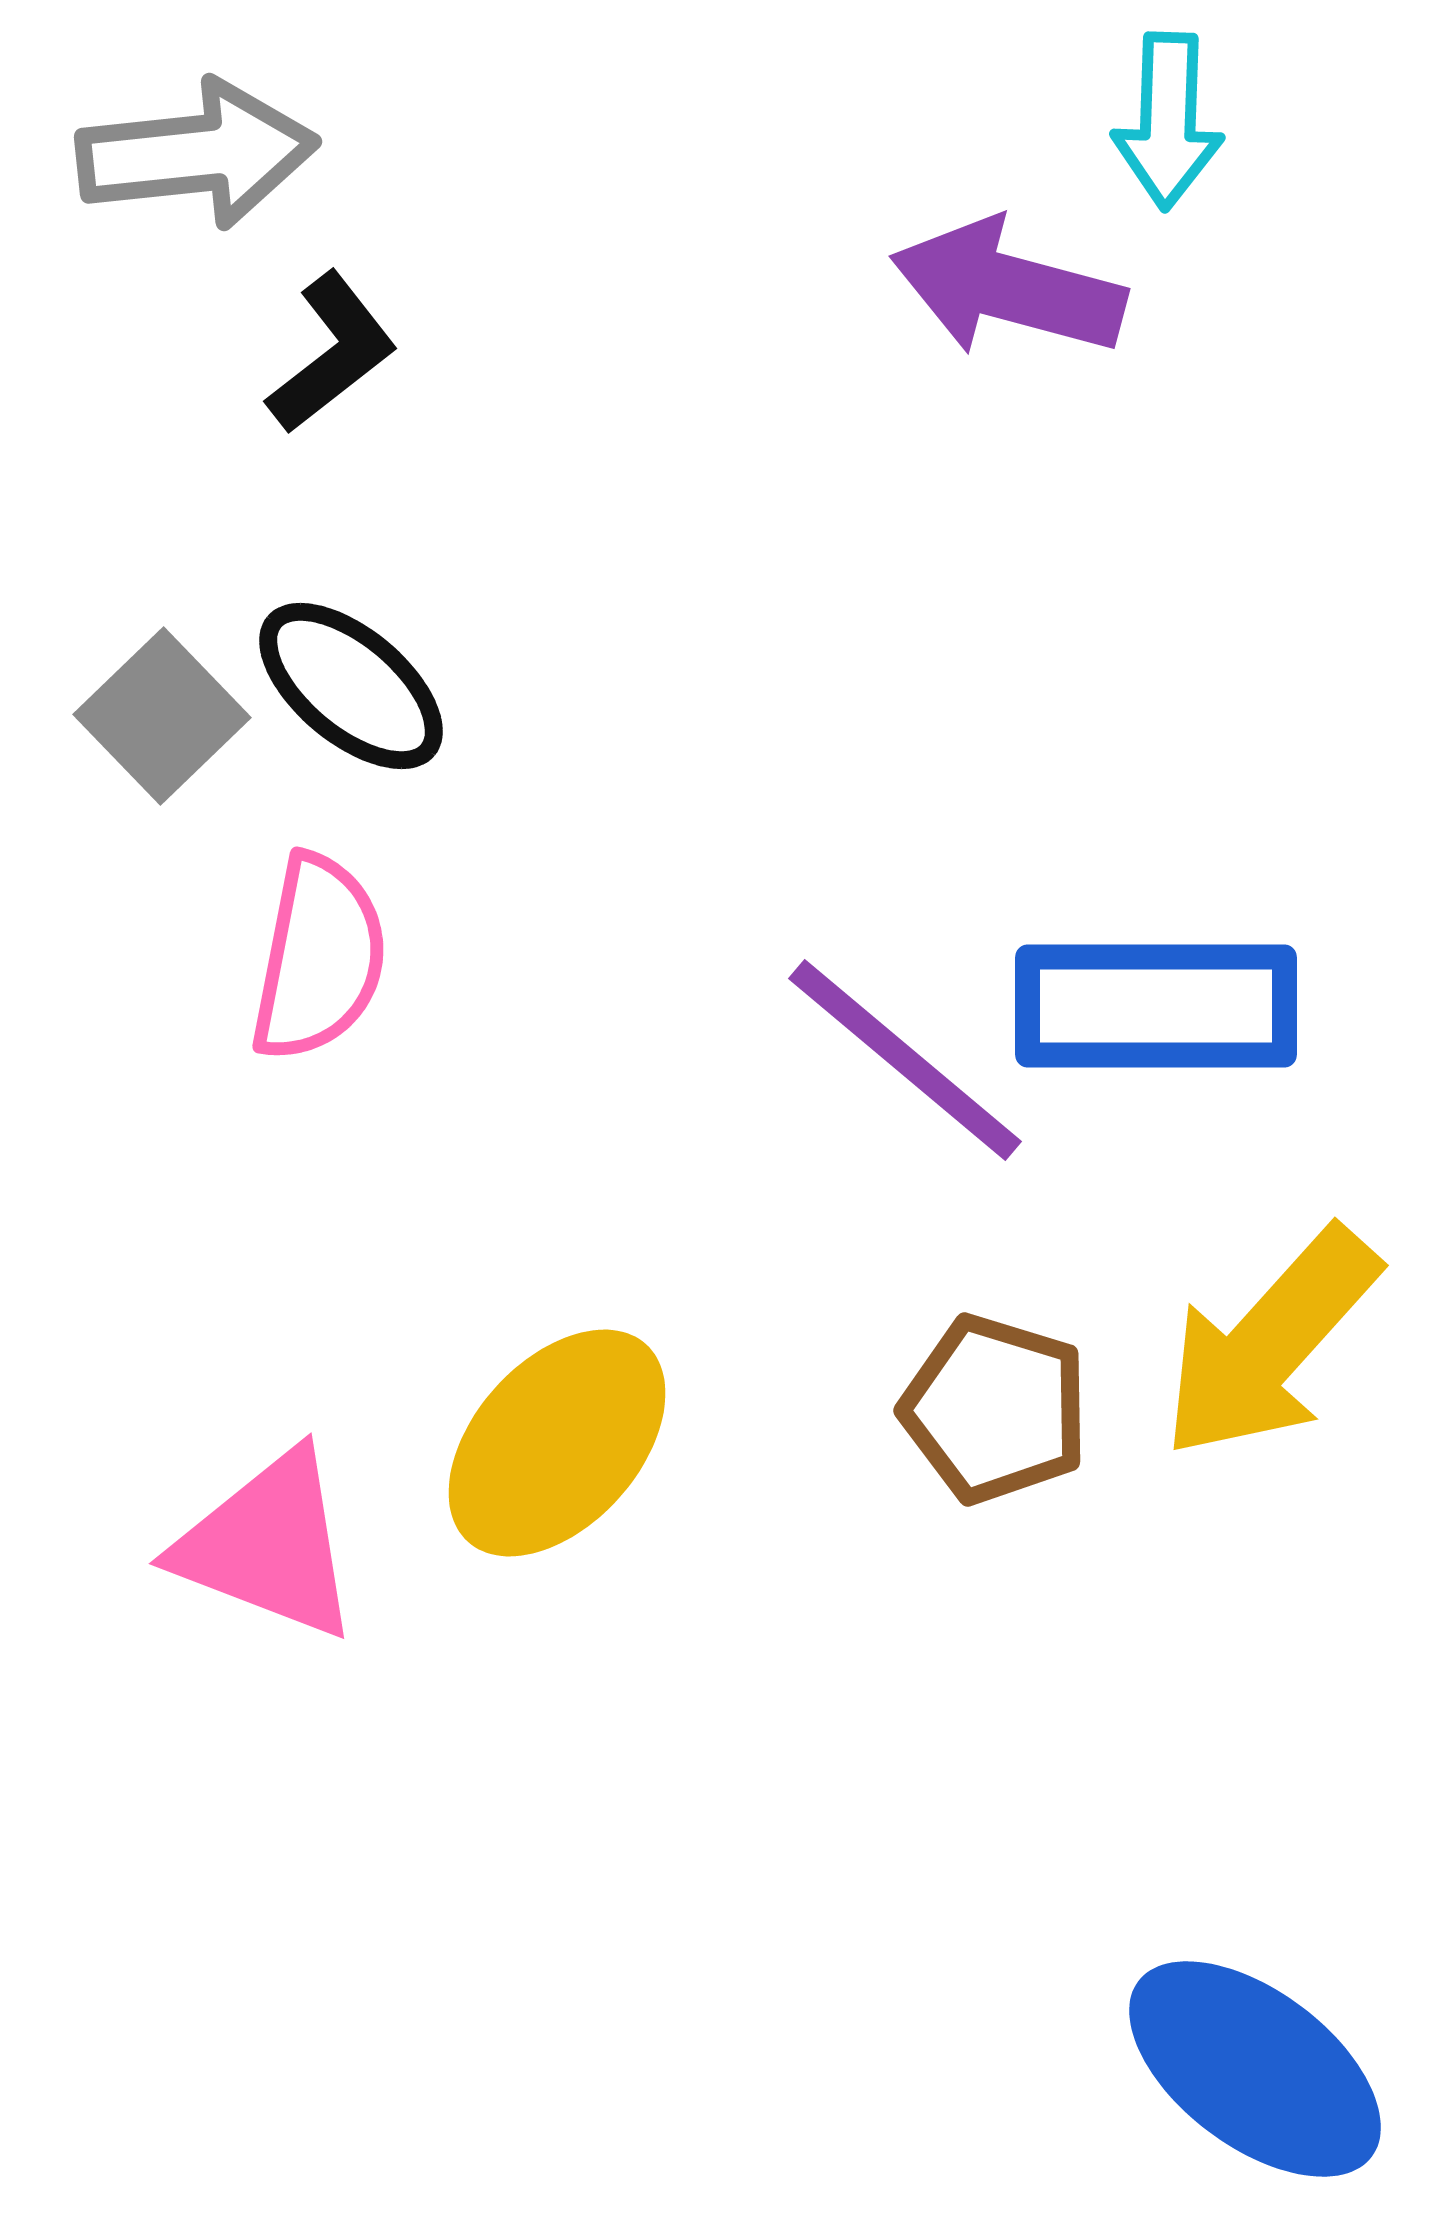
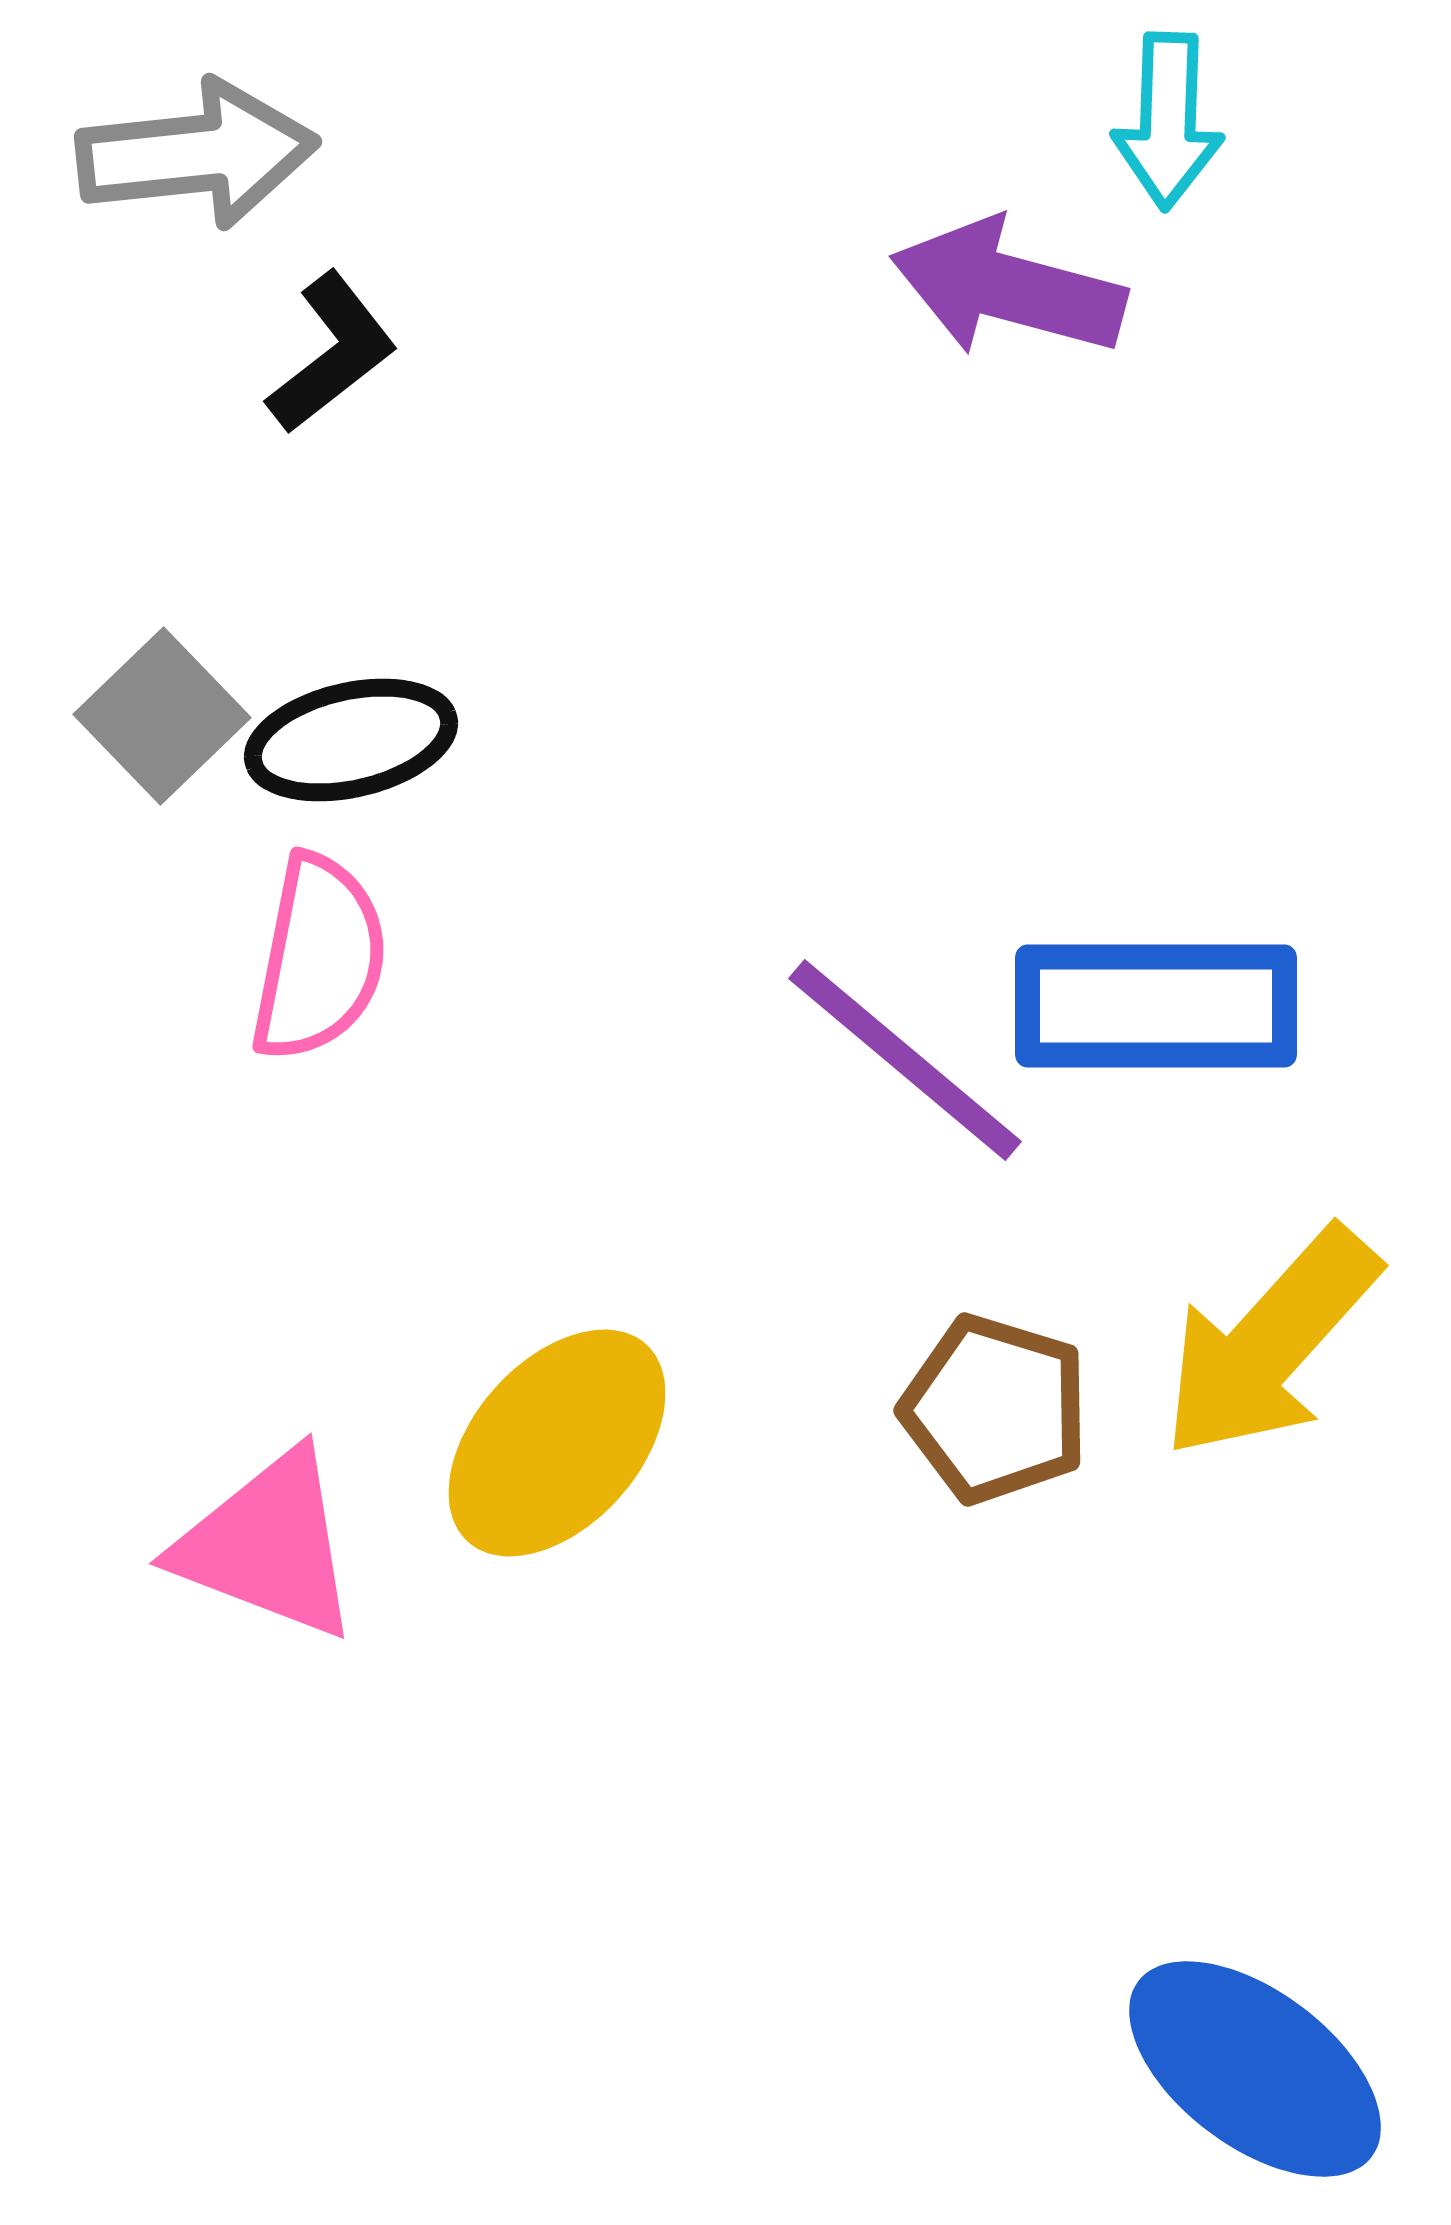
black ellipse: moved 54 px down; rotated 53 degrees counterclockwise
